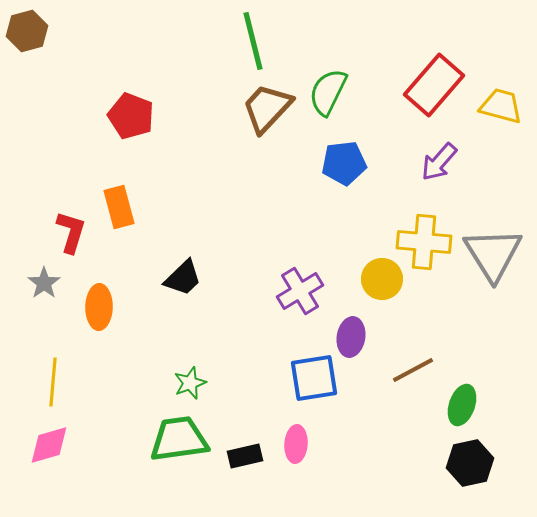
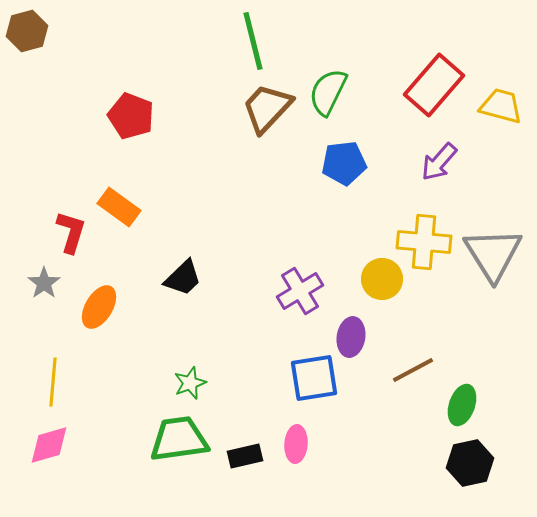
orange rectangle: rotated 39 degrees counterclockwise
orange ellipse: rotated 30 degrees clockwise
